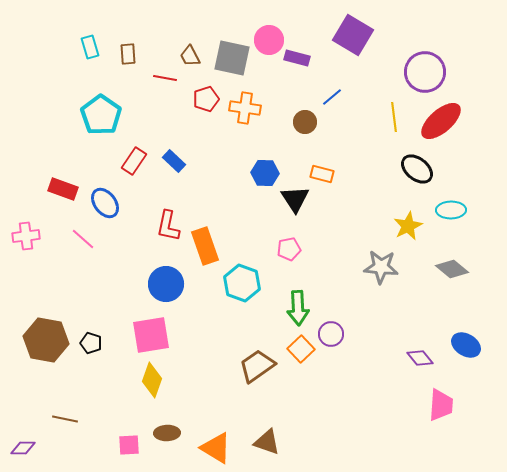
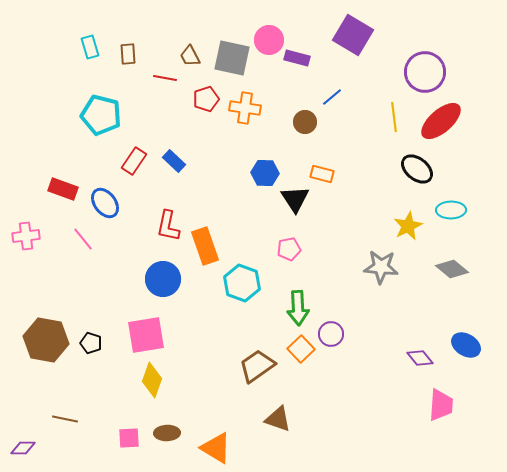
cyan pentagon at (101, 115): rotated 21 degrees counterclockwise
pink line at (83, 239): rotated 10 degrees clockwise
blue circle at (166, 284): moved 3 px left, 5 px up
pink square at (151, 335): moved 5 px left
brown triangle at (267, 442): moved 11 px right, 23 px up
pink square at (129, 445): moved 7 px up
